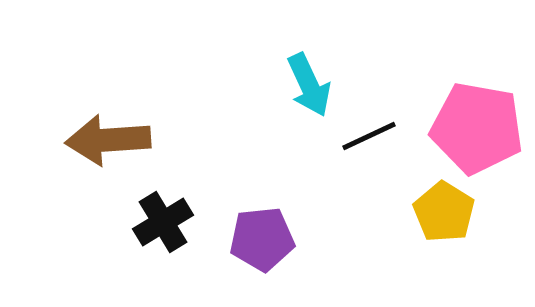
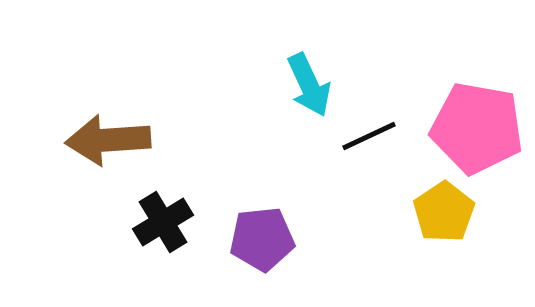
yellow pentagon: rotated 6 degrees clockwise
